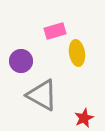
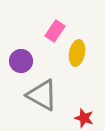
pink rectangle: rotated 40 degrees counterclockwise
yellow ellipse: rotated 20 degrees clockwise
red star: rotated 30 degrees counterclockwise
